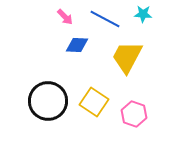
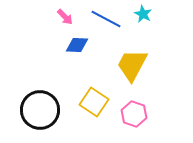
cyan star: rotated 24 degrees clockwise
blue line: moved 1 px right
yellow trapezoid: moved 5 px right, 8 px down
black circle: moved 8 px left, 9 px down
